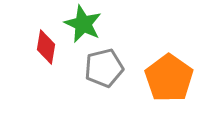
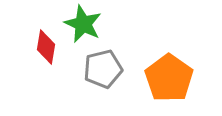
gray pentagon: moved 1 px left, 1 px down
